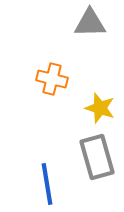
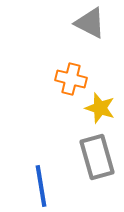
gray triangle: rotated 28 degrees clockwise
orange cross: moved 19 px right
blue line: moved 6 px left, 2 px down
